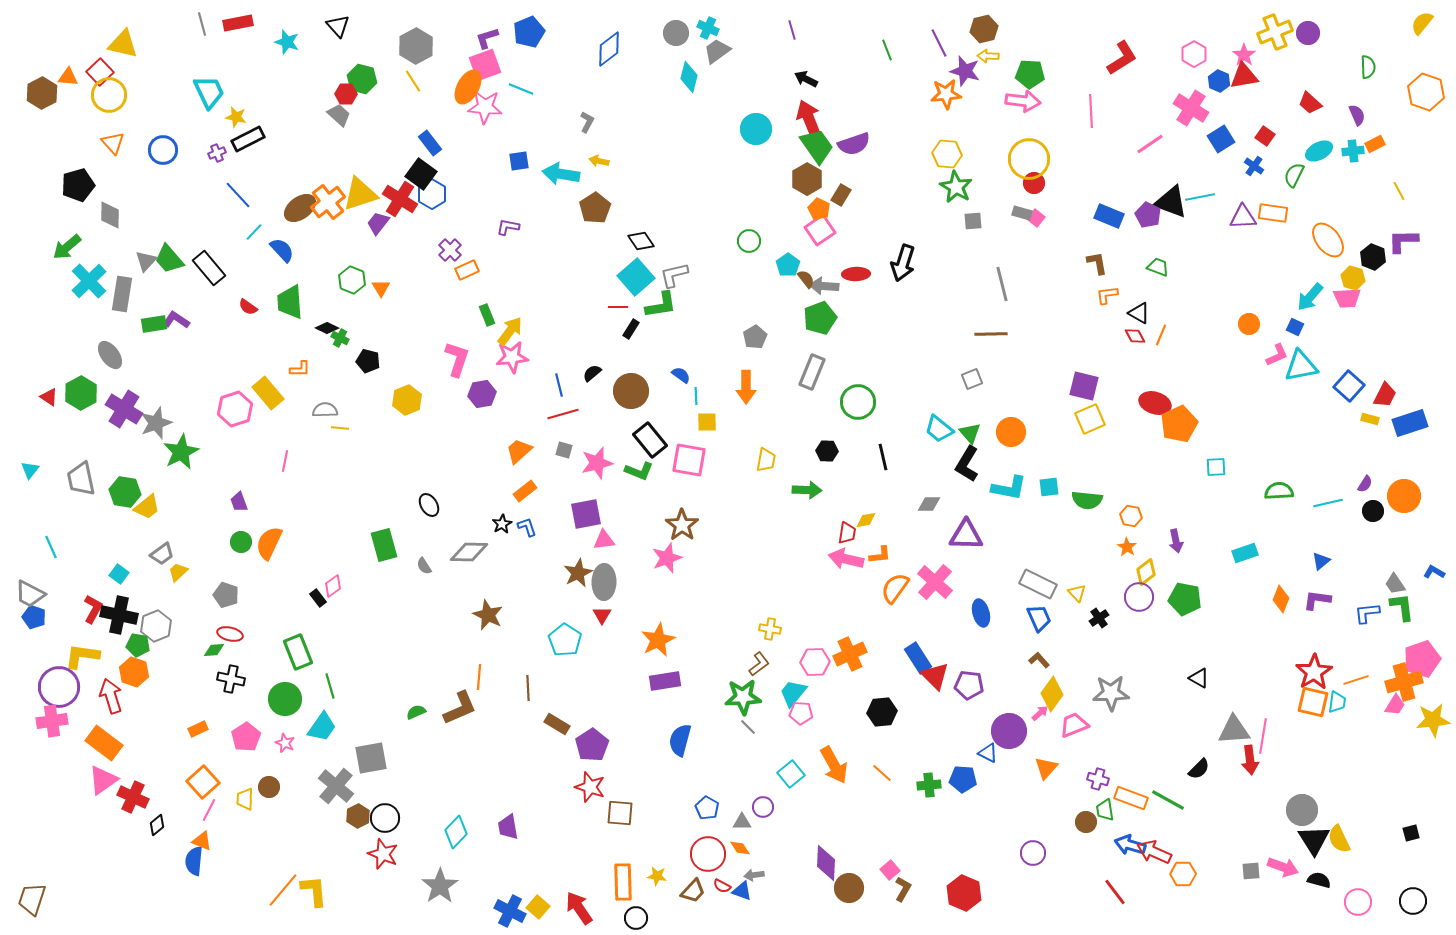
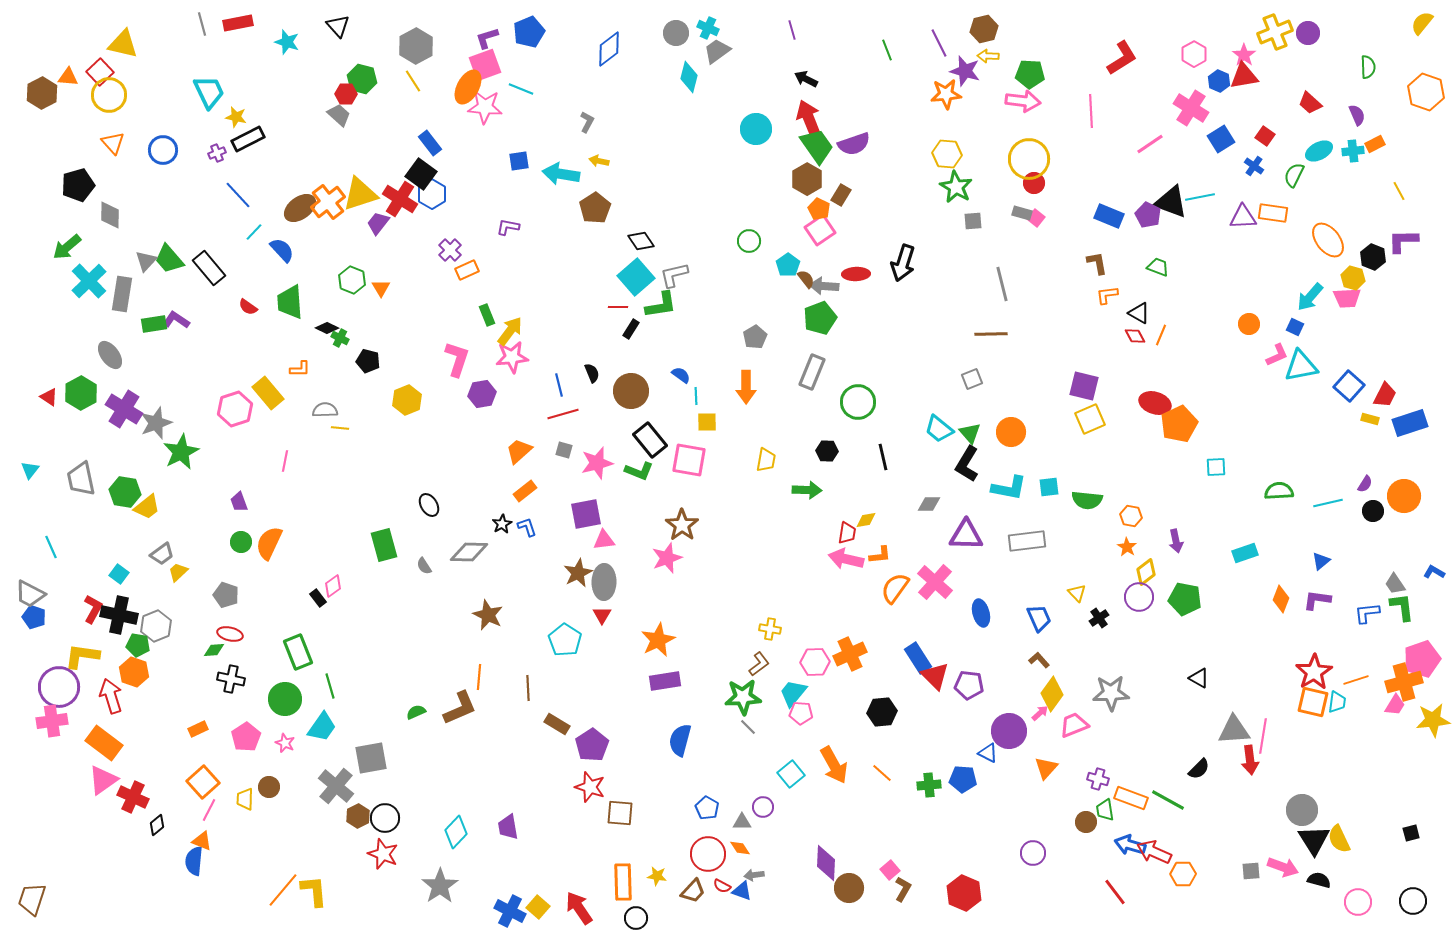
black semicircle at (592, 373): rotated 108 degrees clockwise
gray rectangle at (1038, 584): moved 11 px left, 43 px up; rotated 33 degrees counterclockwise
